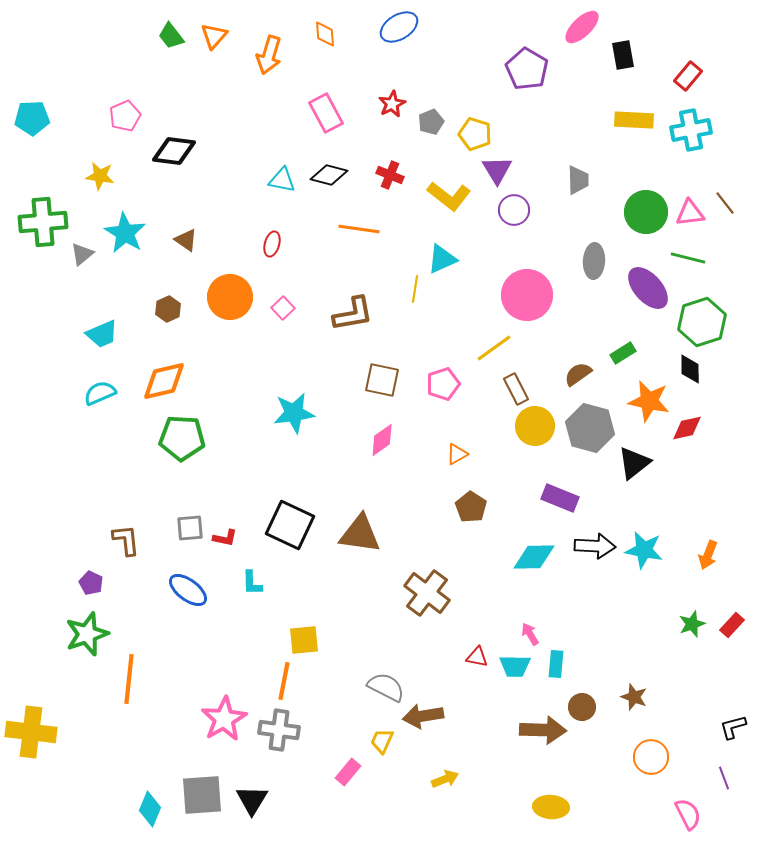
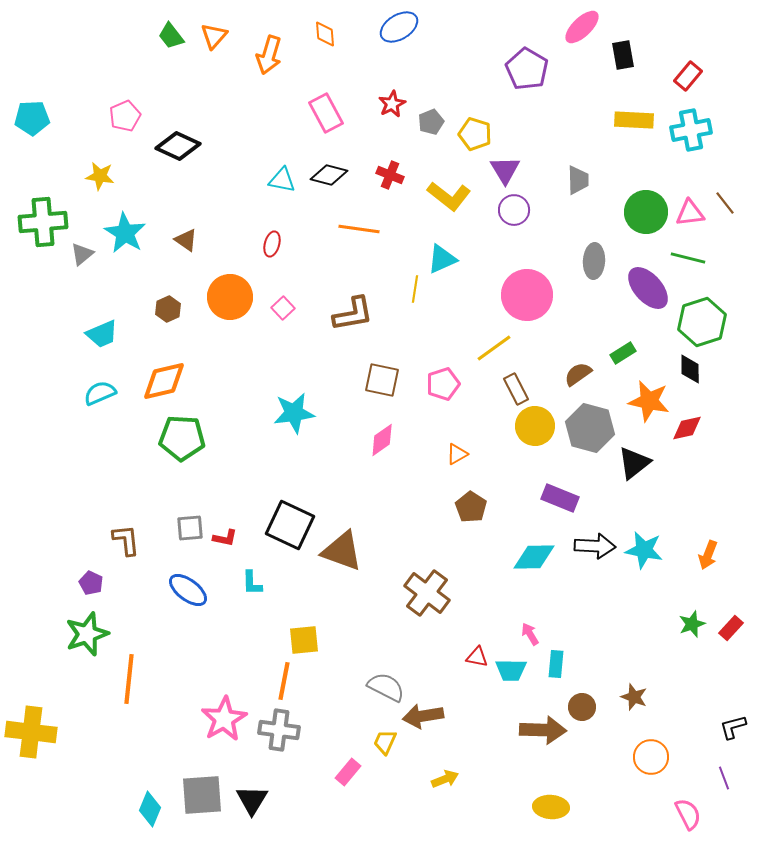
black diamond at (174, 151): moved 4 px right, 5 px up; rotated 18 degrees clockwise
purple triangle at (497, 170): moved 8 px right
brown triangle at (360, 534): moved 18 px left, 17 px down; rotated 12 degrees clockwise
red rectangle at (732, 625): moved 1 px left, 3 px down
cyan trapezoid at (515, 666): moved 4 px left, 4 px down
yellow trapezoid at (382, 741): moved 3 px right, 1 px down
